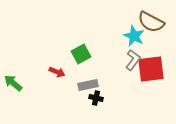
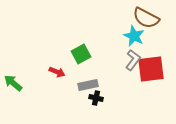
brown semicircle: moved 5 px left, 4 px up
